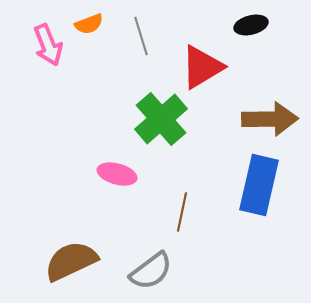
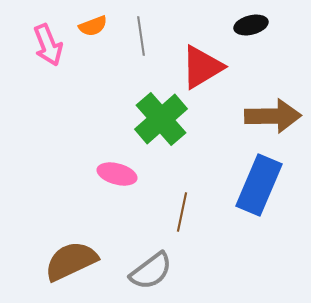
orange semicircle: moved 4 px right, 2 px down
gray line: rotated 9 degrees clockwise
brown arrow: moved 3 px right, 3 px up
blue rectangle: rotated 10 degrees clockwise
